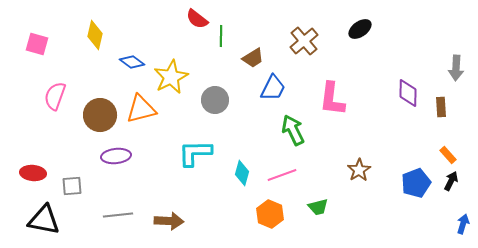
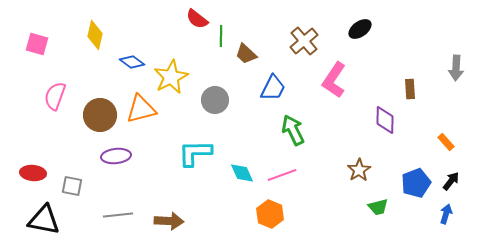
brown trapezoid: moved 7 px left, 4 px up; rotated 75 degrees clockwise
purple diamond: moved 23 px left, 27 px down
pink L-shape: moved 2 px right, 19 px up; rotated 27 degrees clockwise
brown rectangle: moved 31 px left, 18 px up
orange rectangle: moved 2 px left, 13 px up
cyan diamond: rotated 40 degrees counterclockwise
black arrow: rotated 12 degrees clockwise
gray square: rotated 15 degrees clockwise
green trapezoid: moved 60 px right
blue arrow: moved 17 px left, 10 px up
